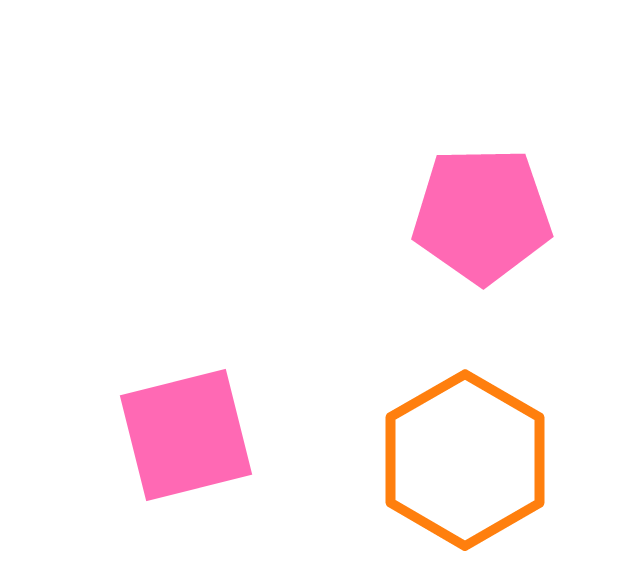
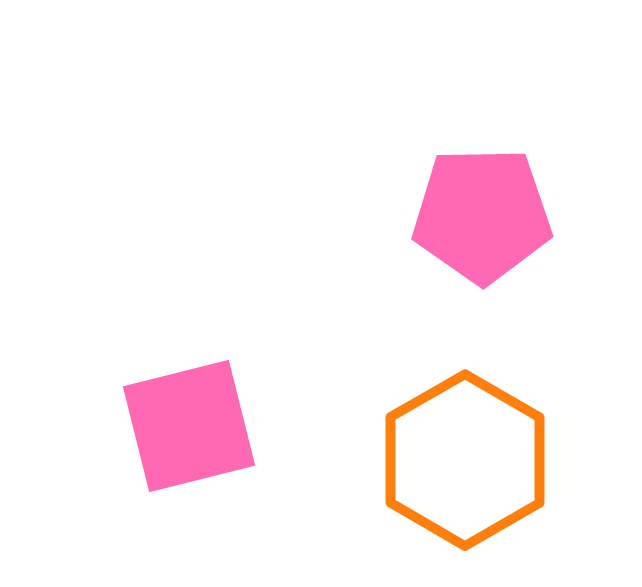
pink square: moved 3 px right, 9 px up
